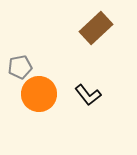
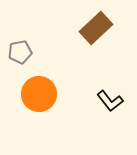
gray pentagon: moved 15 px up
black L-shape: moved 22 px right, 6 px down
